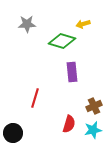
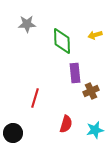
yellow arrow: moved 12 px right, 11 px down
green diamond: rotated 72 degrees clockwise
purple rectangle: moved 3 px right, 1 px down
brown cross: moved 3 px left, 15 px up
red semicircle: moved 3 px left
cyan star: moved 2 px right
